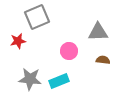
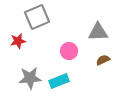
brown semicircle: rotated 32 degrees counterclockwise
gray star: moved 1 px up; rotated 10 degrees counterclockwise
